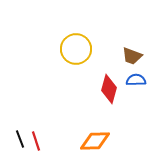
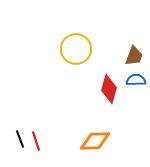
brown trapezoid: moved 2 px right; rotated 90 degrees counterclockwise
